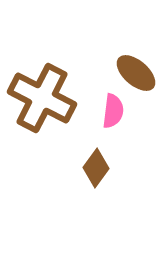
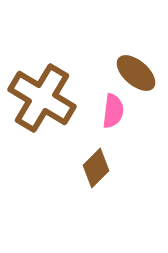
brown cross: rotated 4 degrees clockwise
brown diamond: rotated 9 degrees clockwise
